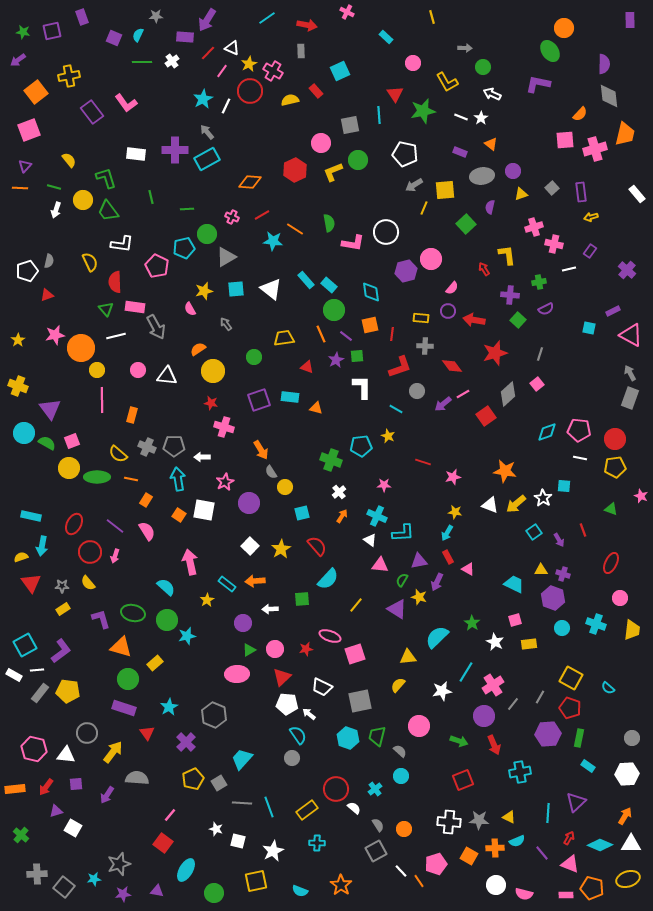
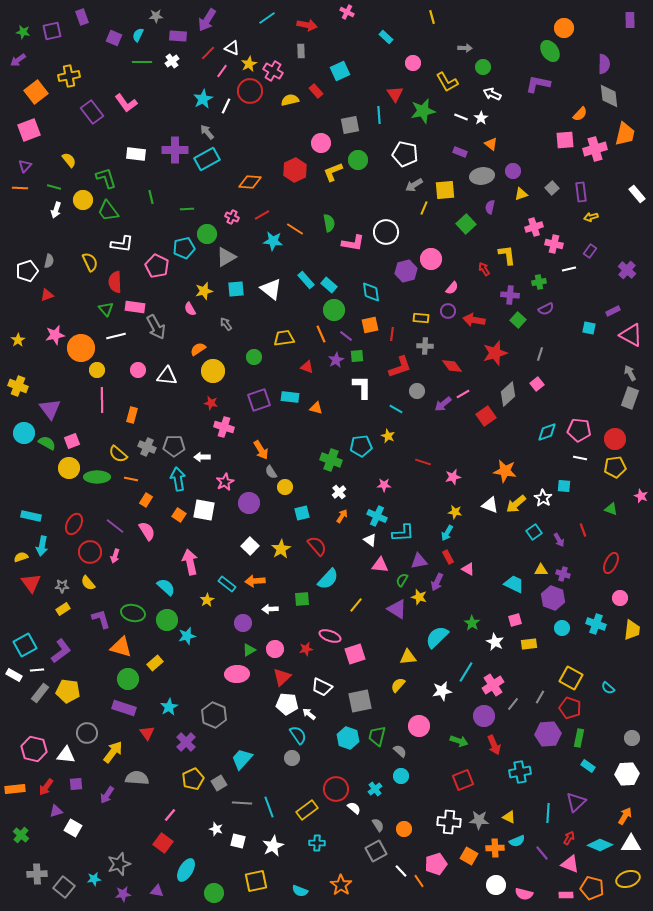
purple rectangle at (185, 37): moved 7 px left, 1 px up
white star at (273, 851): moved 5 px up
